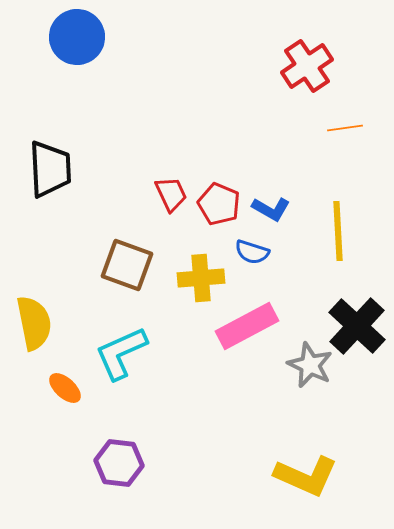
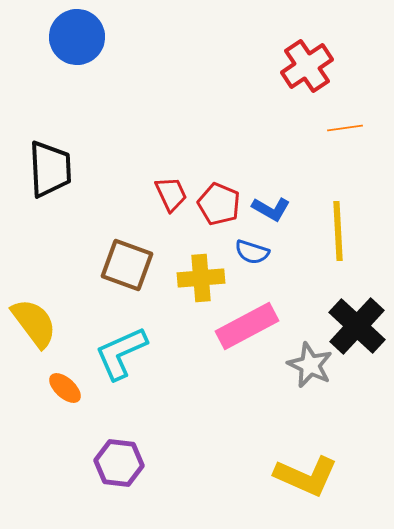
yellow semicircle: rotated 26 degrees counterclockwise
